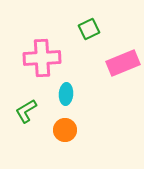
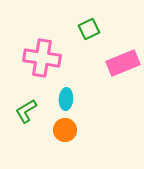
pink cross: rotated 12 degrees clockwise
cyan ellipse: moved 5 px down
